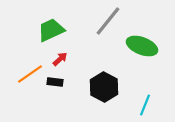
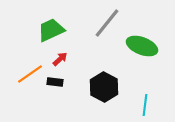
gray line: moved 1 px left, 2 px down
cyan line: rotated 15 degrees counterclockwise
